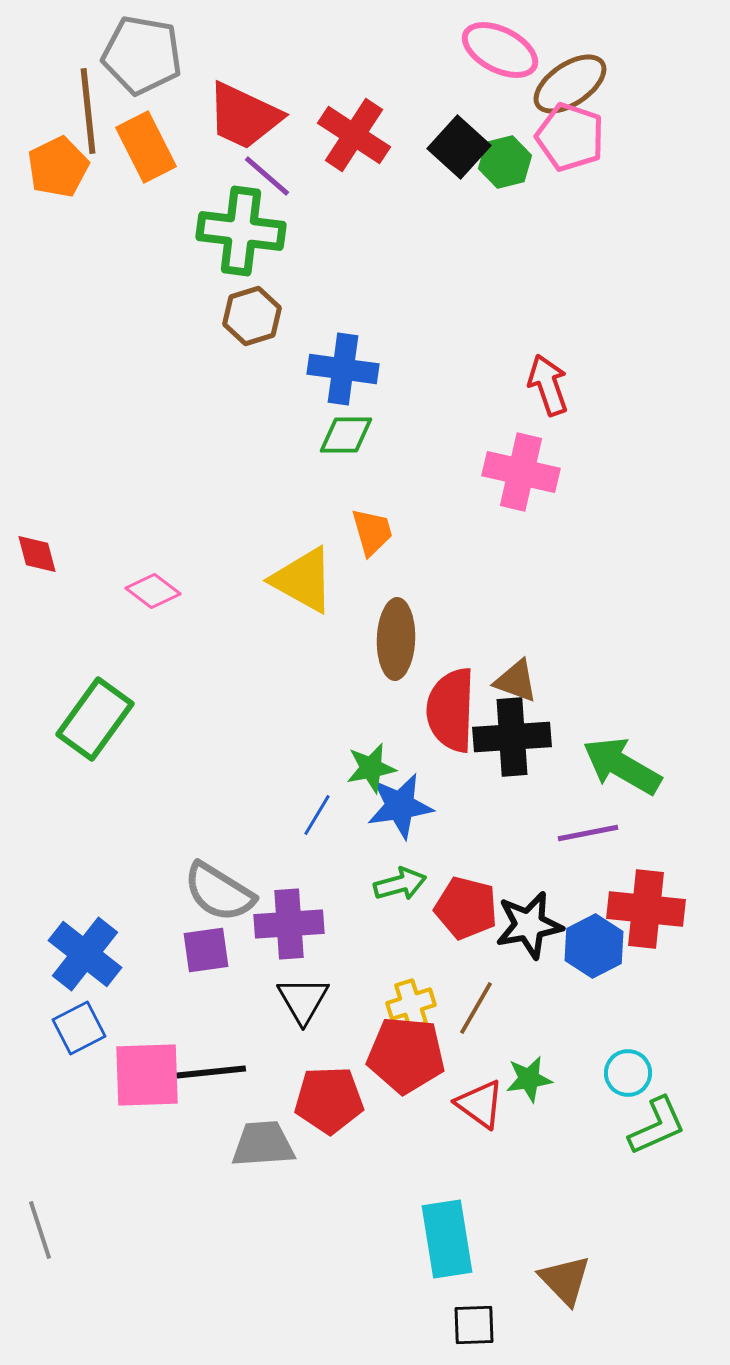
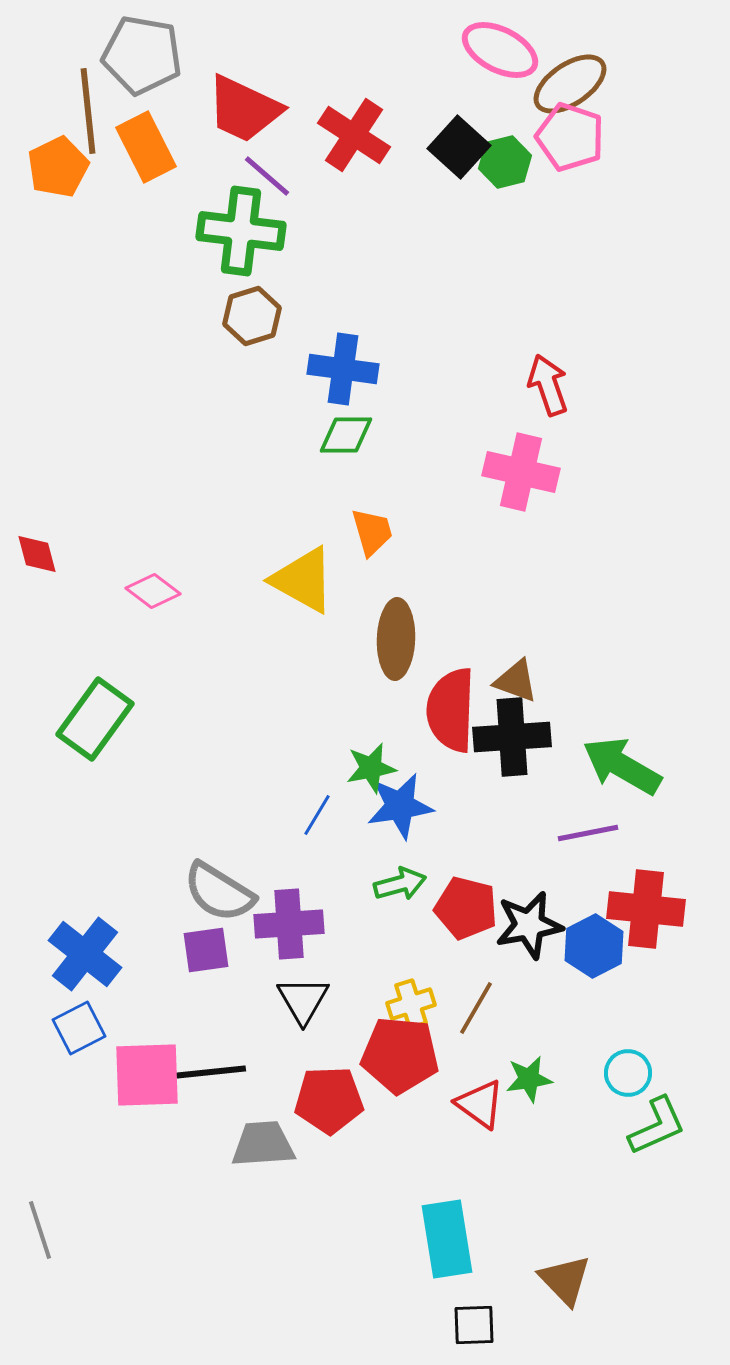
red trapezoid at (244, 116): moved 7 px up
red pentagon at (406, 1055): moved 6 px left
